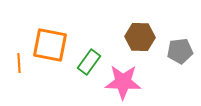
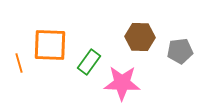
orange square: rotated 9 degrees counterclockwise
orange line: rotated 12 degrees counterclockwise
pink star: moved 1 px left, 1 px down
